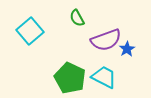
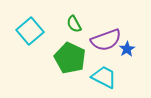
green semicircle: moved 3 px left, 6 px down
green pentagon: moved 20 px up
